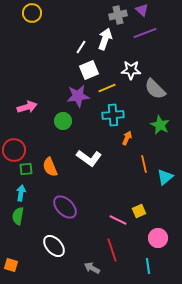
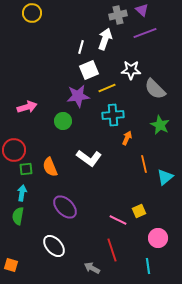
white line: rotated 16 degrees counterclockwise
cyan arrow: moved 1 px right
